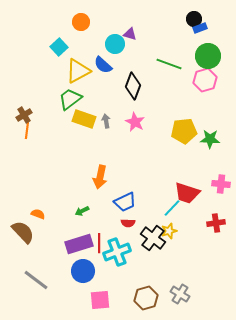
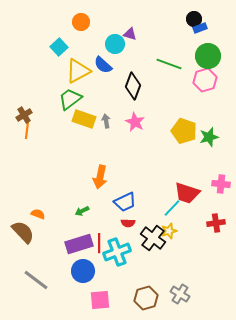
yellow pentagon: rotated 25 degrees clockwise
green star: moved 1 px left, 2 px up; rotated 18 degrees counterclockwise
